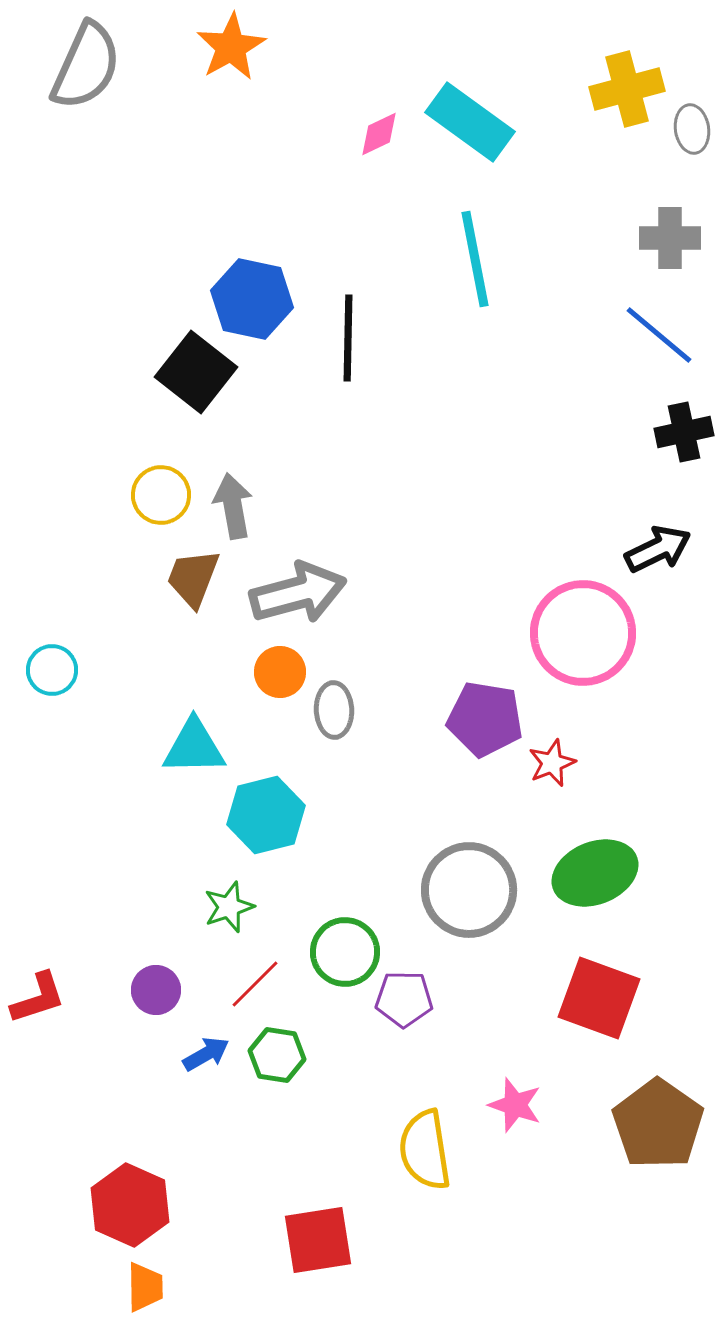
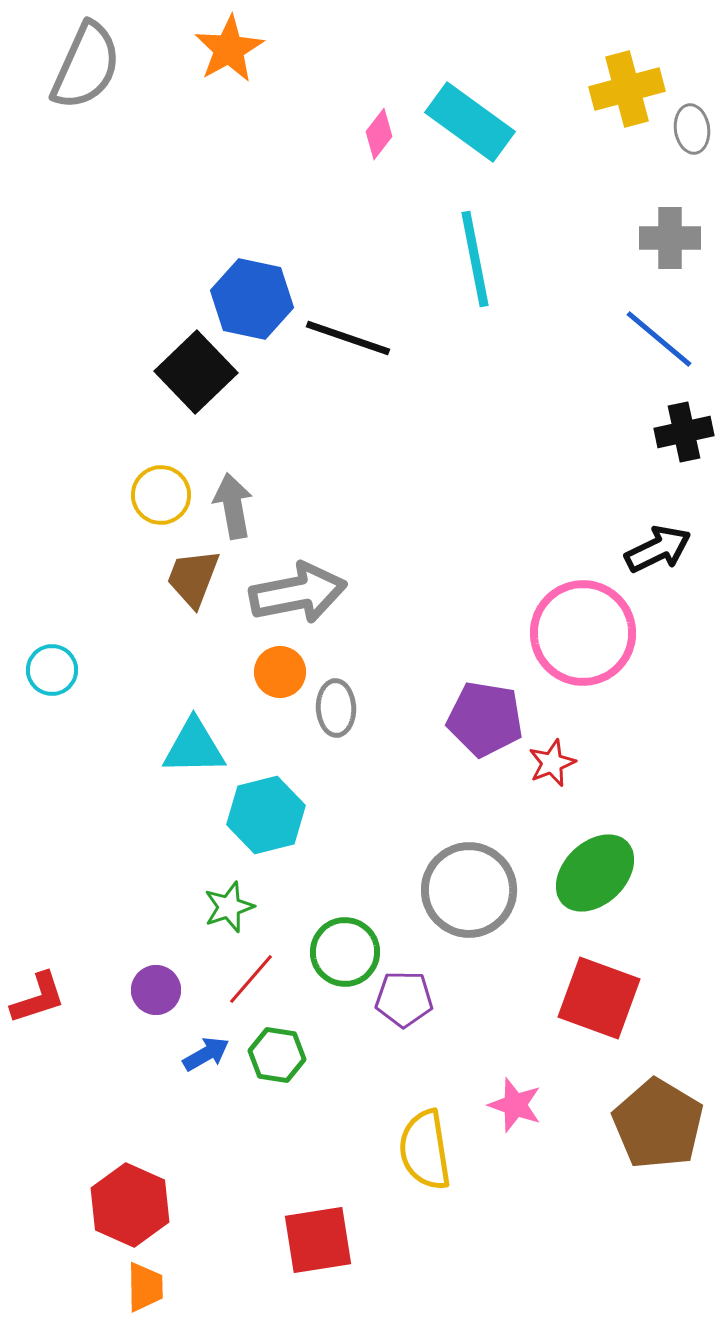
orange star at (231, 47): moved 2 px left, 2 px down
pink diamond at (379, 134): rotated 27 degrees counterclockwise
blue line at (659, 335): moved 4 px down
black line at (348, 338): rotated 72 degrees counterclockwise
black square at (196, 372): rotated 8 degrees clockwise
gray arrow at (298, 593): rotated 4 degrees clockwise
gray ellipse at (334, 710): moved 2 px right, 2 px up
green ellipse at (595, 873): rotated 22 degrees counterclockwise
red line at (255, 984): moved 4 px left, 5 px up; rotated 4 degrees counterclockwise
brown pentagon at (658, 1124): rotated 4 degrees counterclockwise
